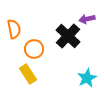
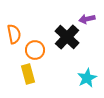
orange semicircle: moved 5 px down
black cross: moved 1 px left, 1 px down
orange circle: moved 1 px right, 1 px down
yellow rectangle: rotated 18 degrees clockwise
